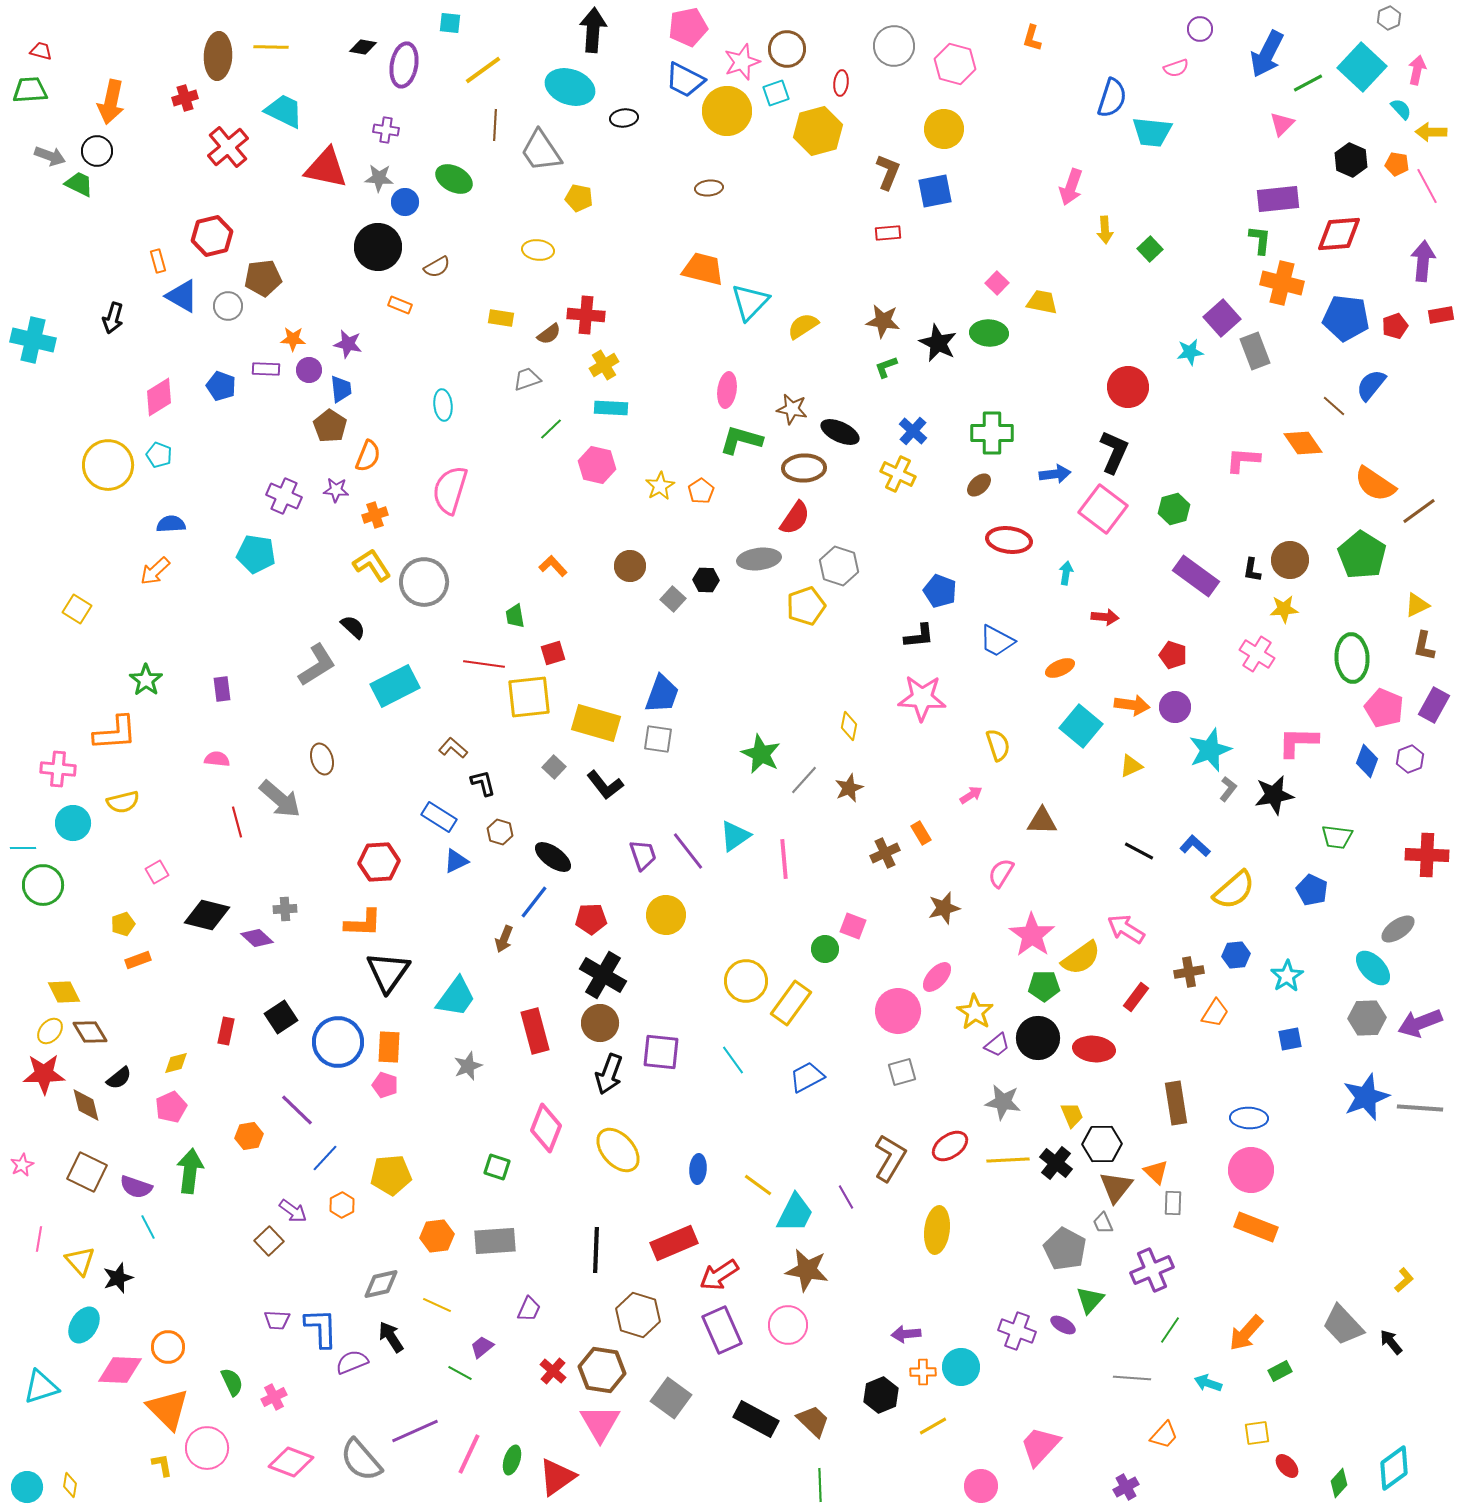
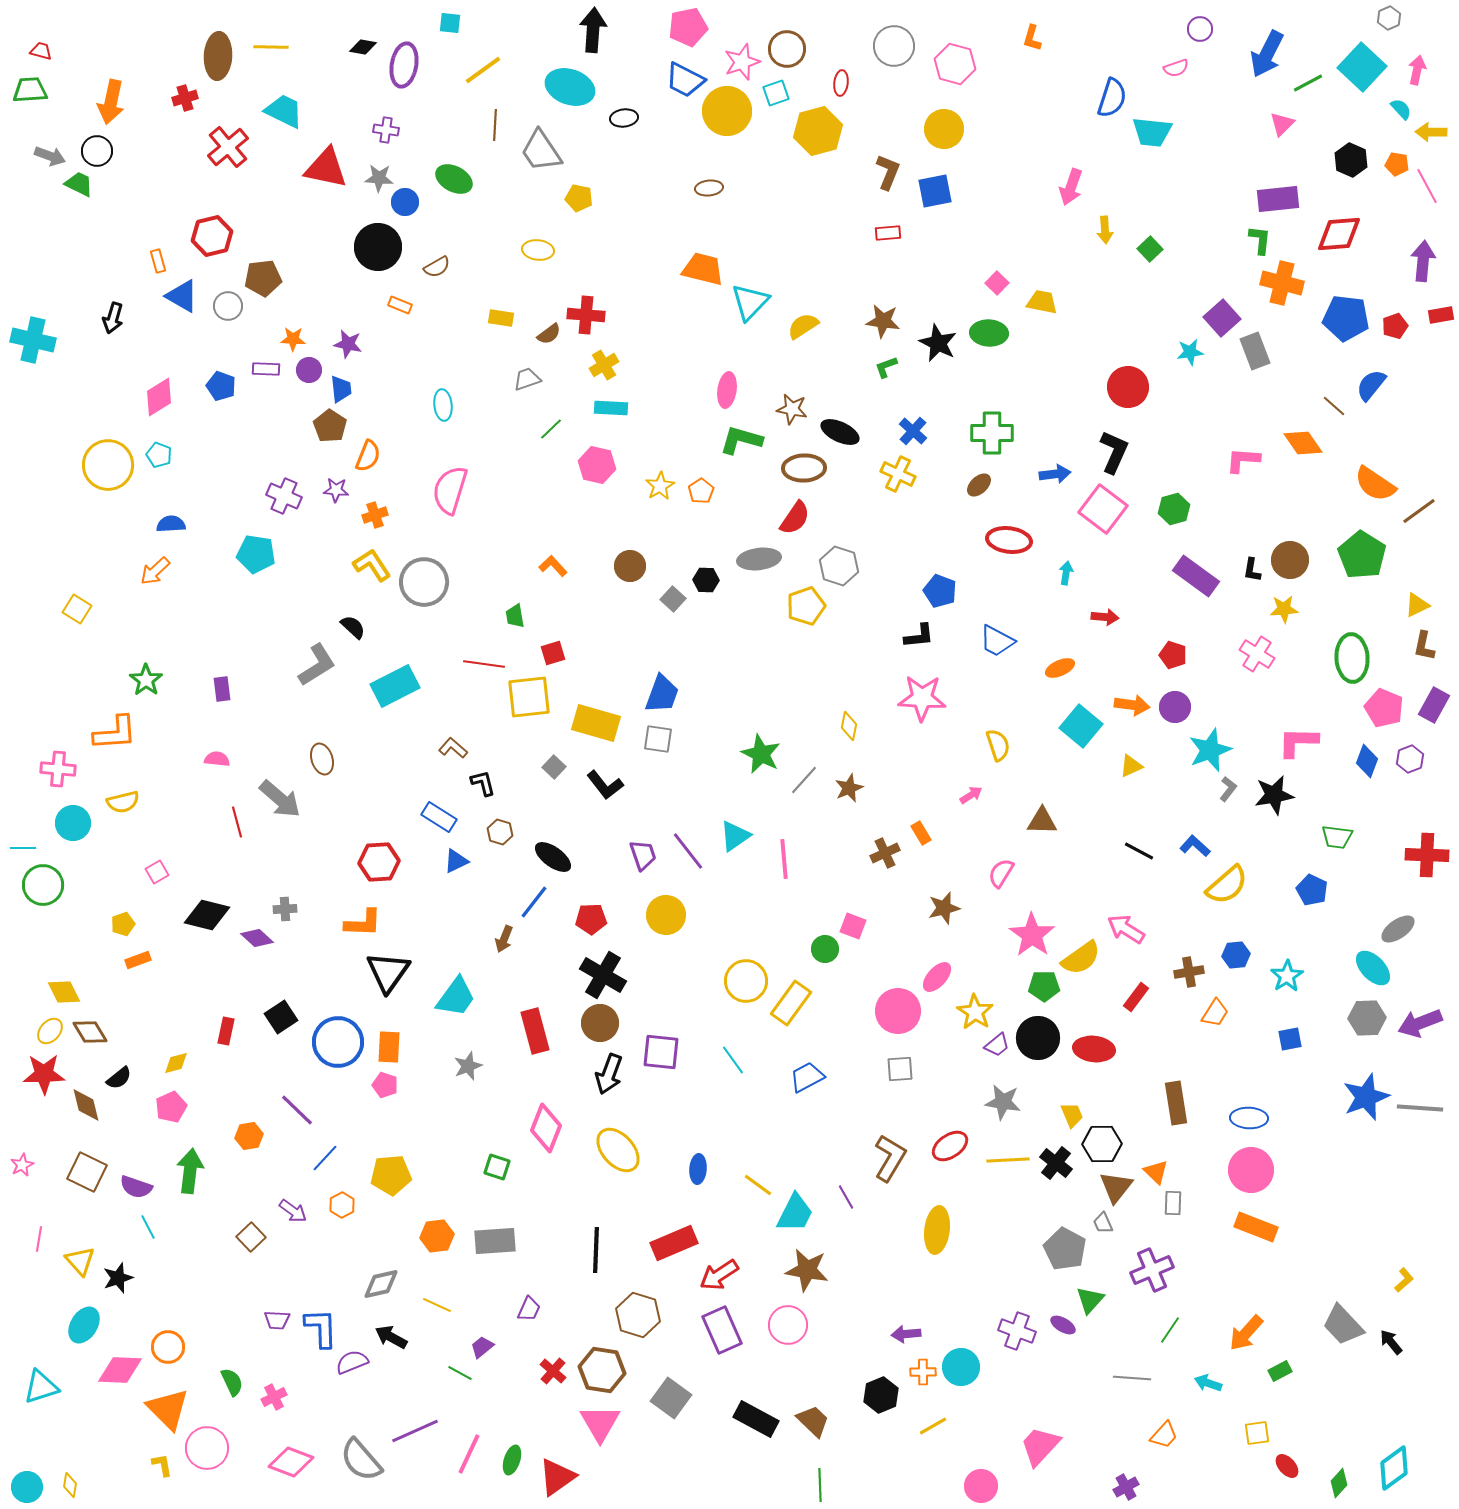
yellow semicircle at (1234, 890): moved 7 px left, 5 px up
gray square at (902, 1072): moved 2 px left, 3 px up; rotated 12 degrees clockwise
brown square at (269, 1241): moved 18 px left, 4 px up
black arrow at (391, 1337): rotated 28 degrees counterclockwise
